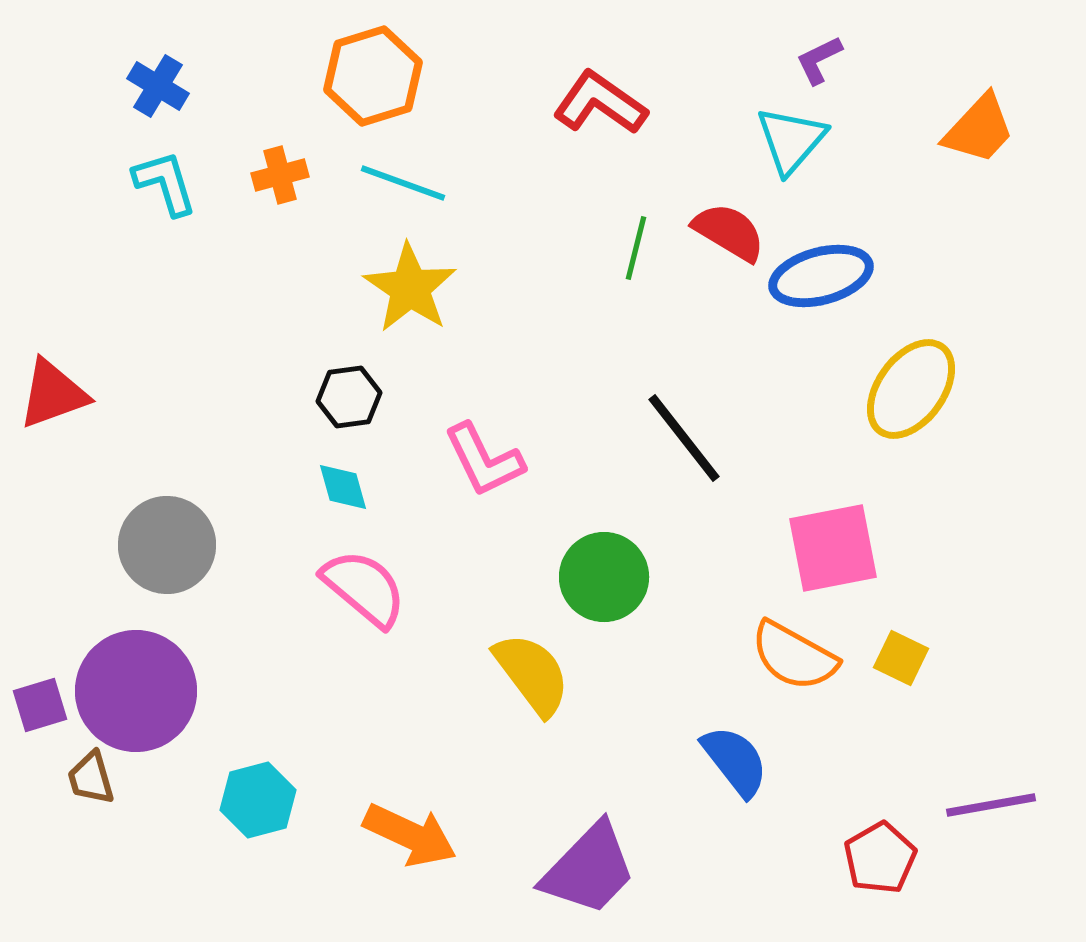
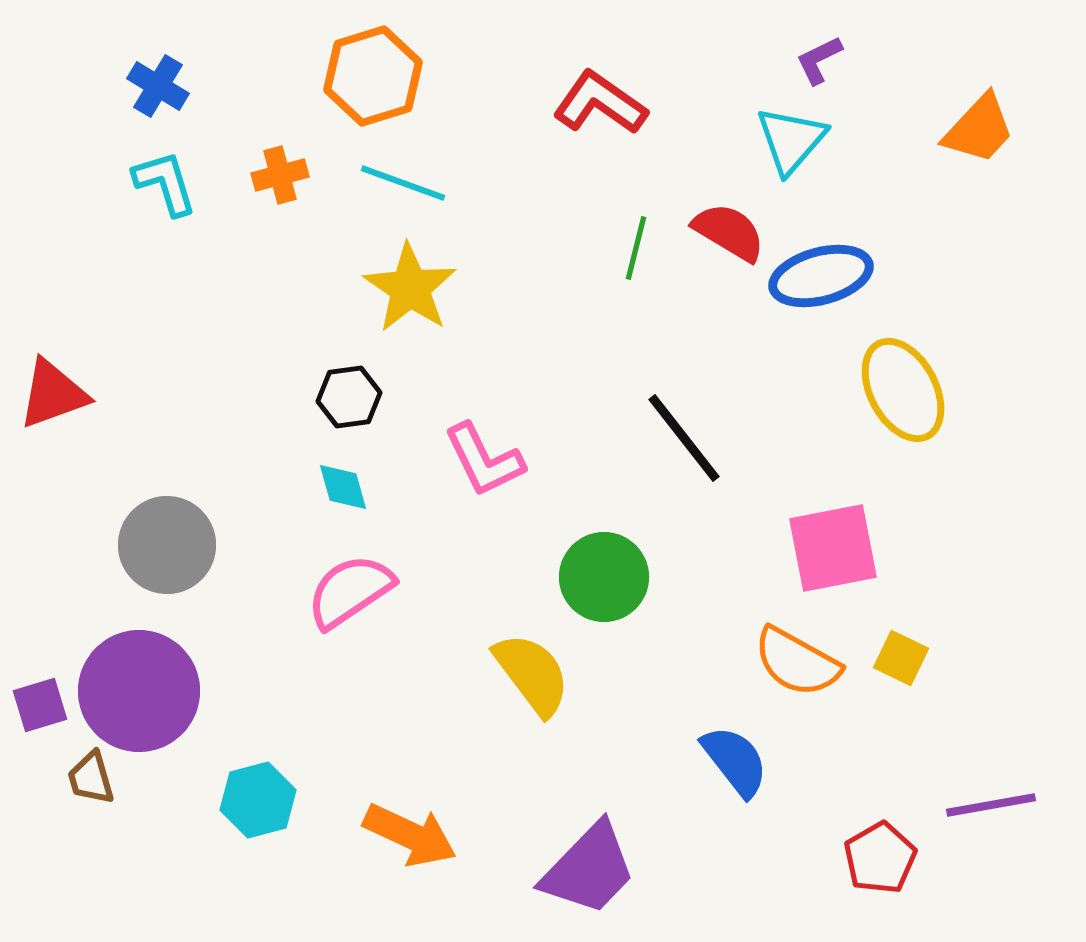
yellow ellipse: moved 8 px left, 1 px down; rotated 64 degrees counterclockwise
pink semicircle: moved 14 px left, 3 px down; rotated 74 degrees counterclockwise
orange semicircle: moved 3 px right, 6 px down
purple circle: moved 3 px right
